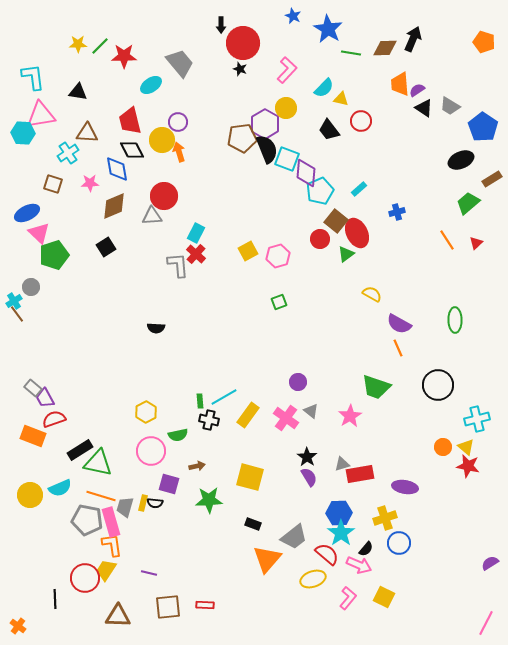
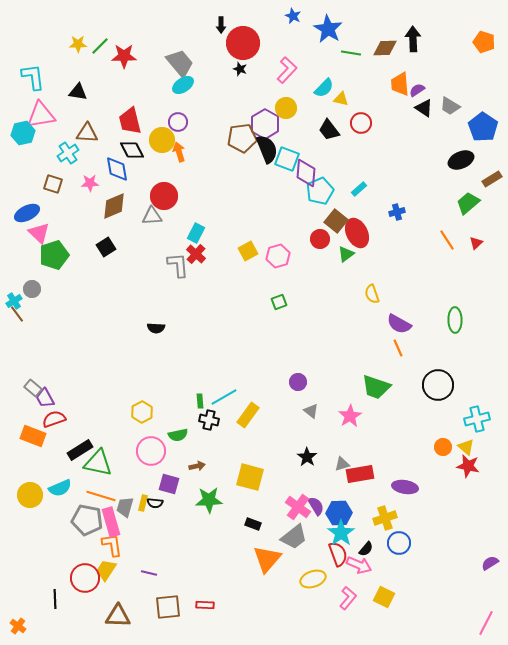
black arrow at (413, 39): rotated 25 degrees counterclockwise
cyan ellipse at (151, 85): moved 32 px right
red circle at (361, 121): moved 2 px down
cyan hexagon at (23, 133): rotated 15 degrees counterclockwise
gray circle at (31, 287): moved 1 px right, 2 px down
yellow semicircle at (372, 294): rotated 138 degrees counterclockwise
yellow hexagon at (146, 412): moved 4 px left
pink cross at (286, 418): moved 12 px right, 89 px down
purple semicircle at (309, 477): moved 7 px right, 29 px down
red semicircle at (327, 554): moved 11 px right; rotated 30 degrees clockwise
